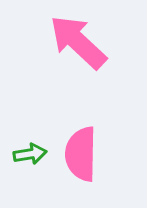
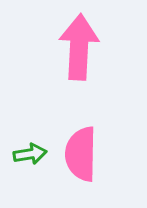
pink arrow: moved 1 px right, 5 px down; rotated 50 degrees clockwise
